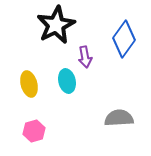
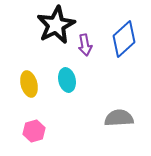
blue diamond: rotated 12 degrees clockwise
purple arrow: moved 12 px up
cyan ellipse: moved 1 px up
